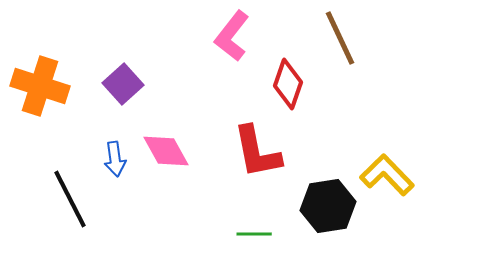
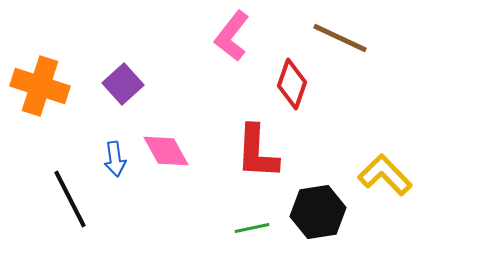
brown line: rotated 40 degrees counterclockwise
red diamond: moved 4 px right
red L-shape: rotated 14 degrees clockwise
yellow L-shape: moved 2 px left
black hexagon: moved 10 px left, 6 px down
green line: moved 2 px left, 6 px up; rotated 12 degrees counterclockwise
